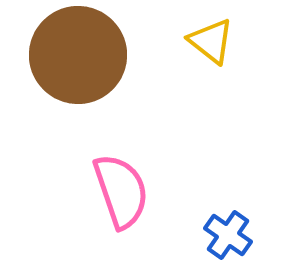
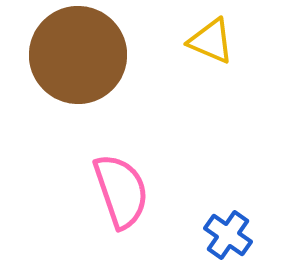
yellow triangle: rotated 15 degrees counterclockwise
